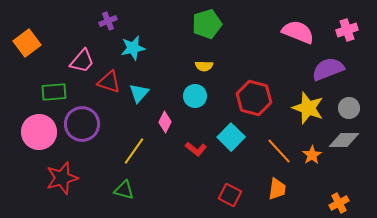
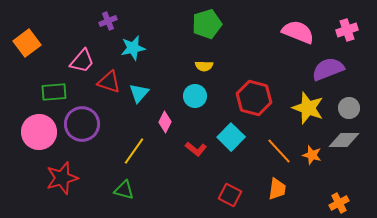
orange star: rotated 24 degrees counterclockwise
